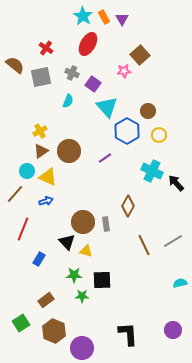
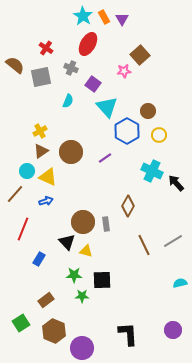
gray cross at (72, 73): moved 1 px left, 5 px up
brown circle at (69, 151): moved 2 px right, 1 px down
